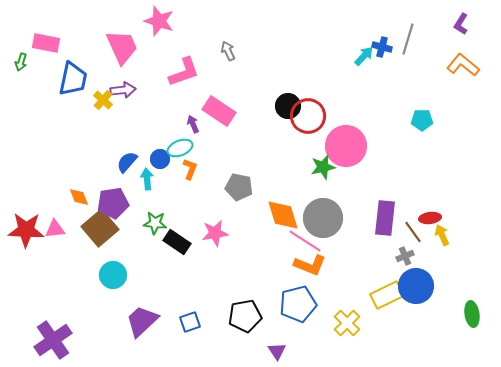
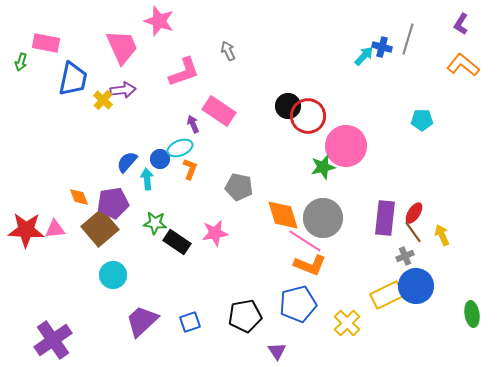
red ellipse at (430, 218): moved 16 px left, 5 px up; rotated 50 degrees counterclockwise
